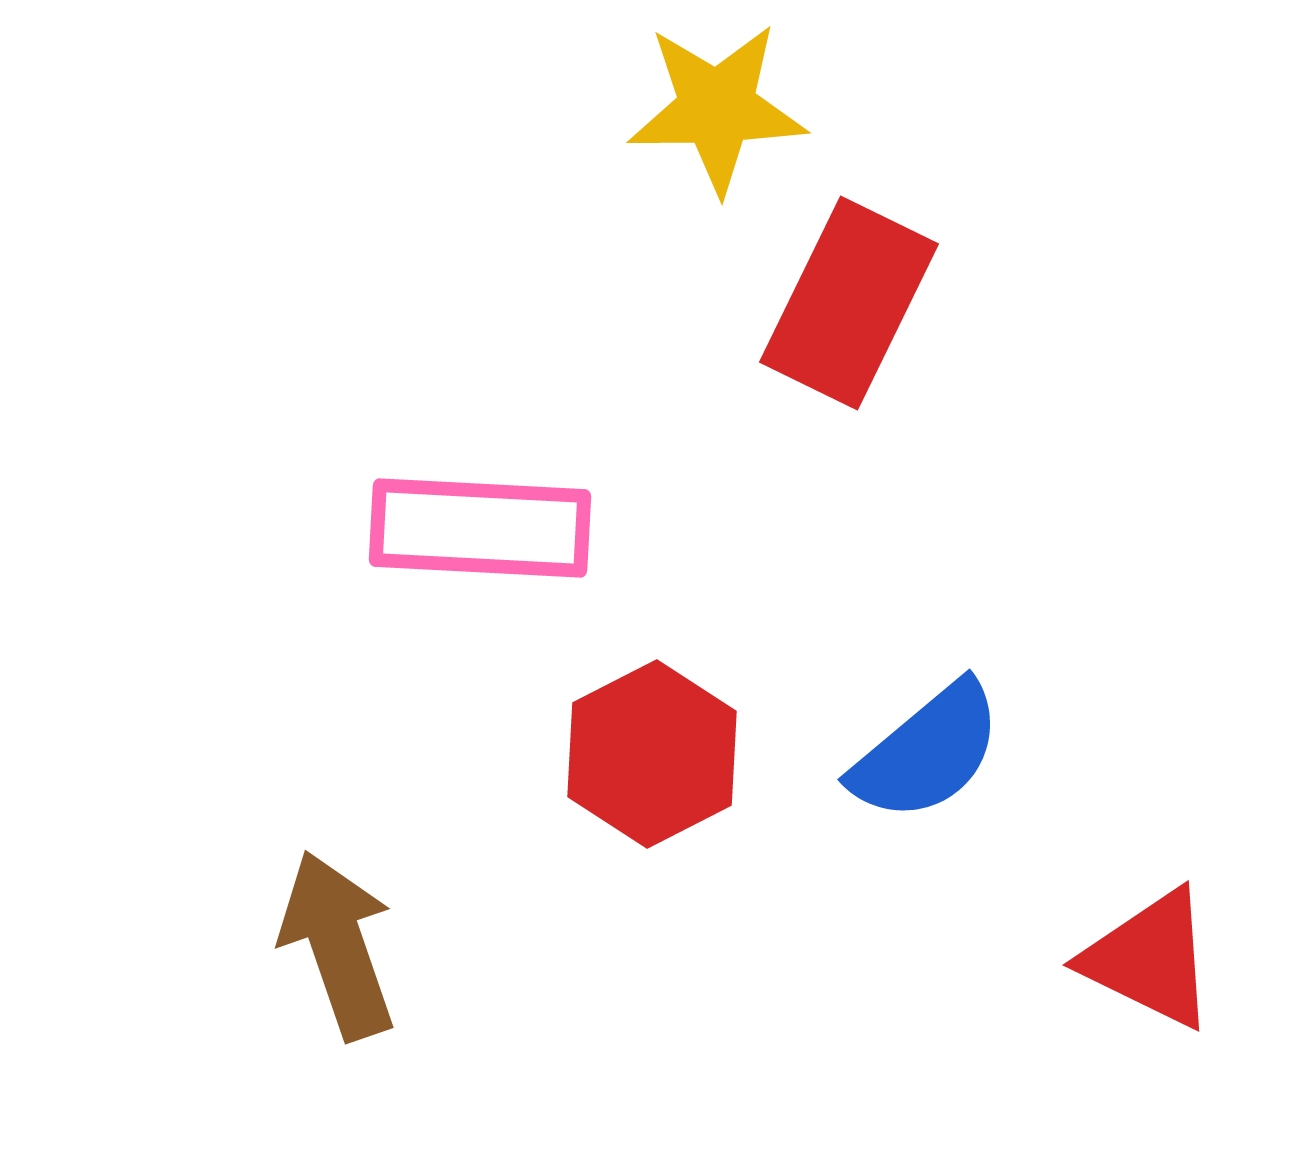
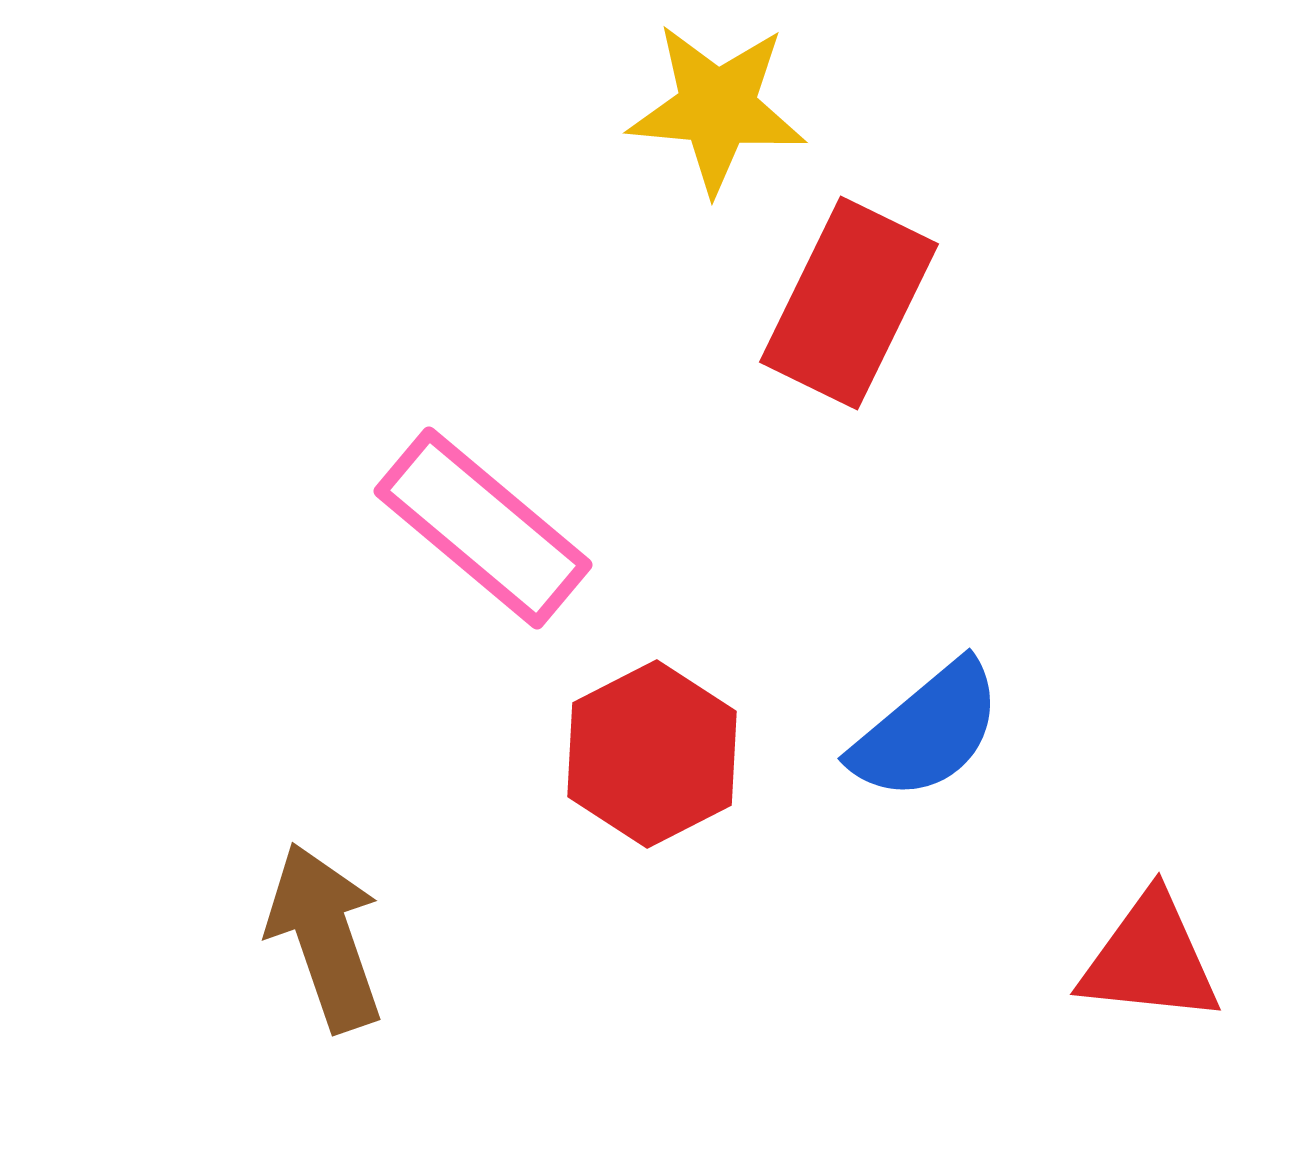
yellow star: rotated 6 degrees clockwise
pink rectangle: moved 3 px right; rotated 37 degrees clockwise
blue semicircle: moved 21 px up
brown arrow: moved 13 px left, 8 px up
red triangle: rotated 20 degrees counterclockwise
